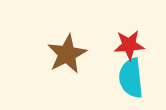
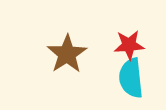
brown star: rotated 6 degrees counterclockwise
